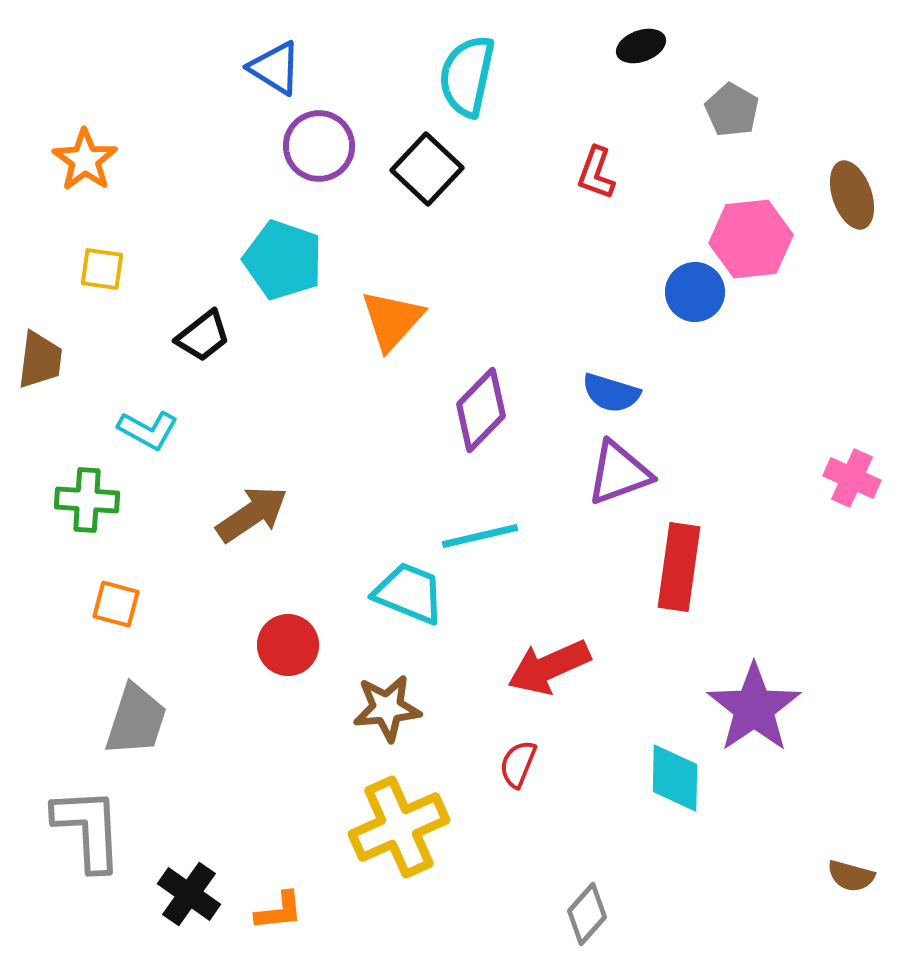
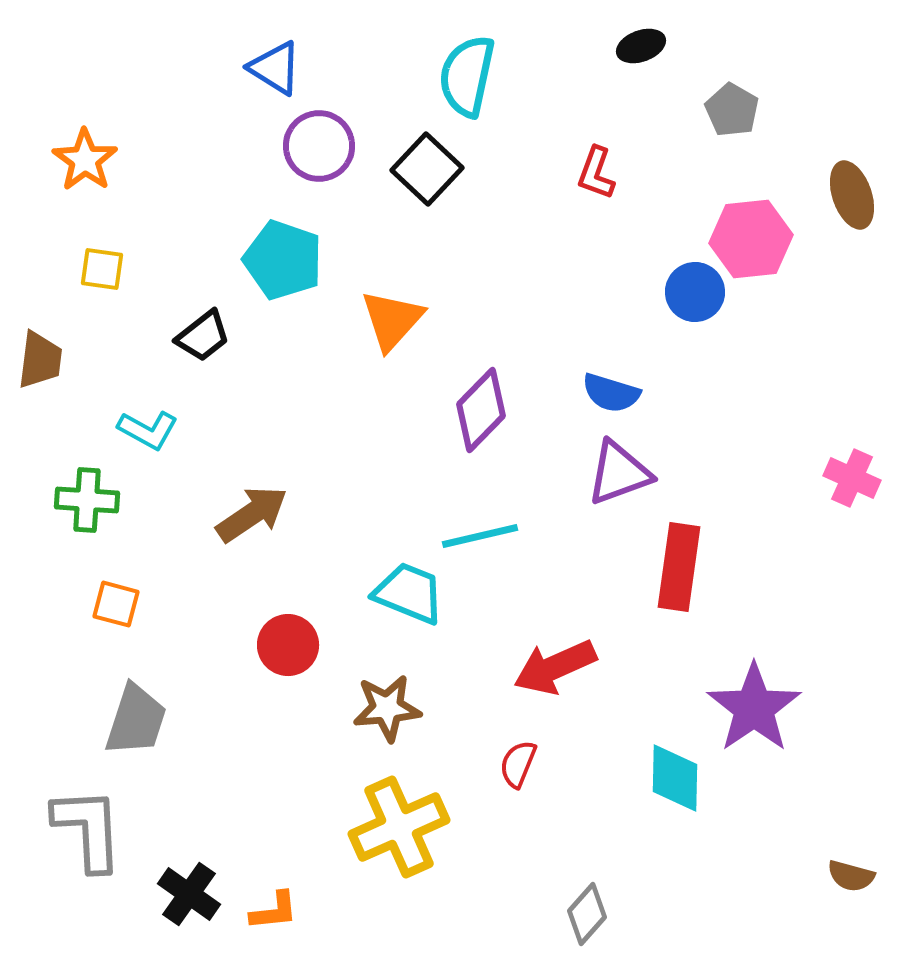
red arrow: moved 6 px right
orange L-shape: moved 5 px left
